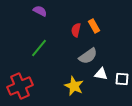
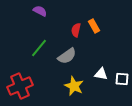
gray semicircle: moved 21 px left
